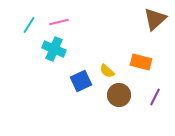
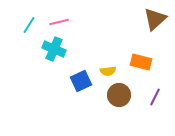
yellow semicircle: moved 1 px right; rotated 49 degrees counterclockwise
